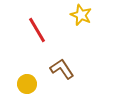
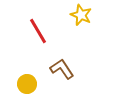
red line: moved 1 px right, 1 px down
